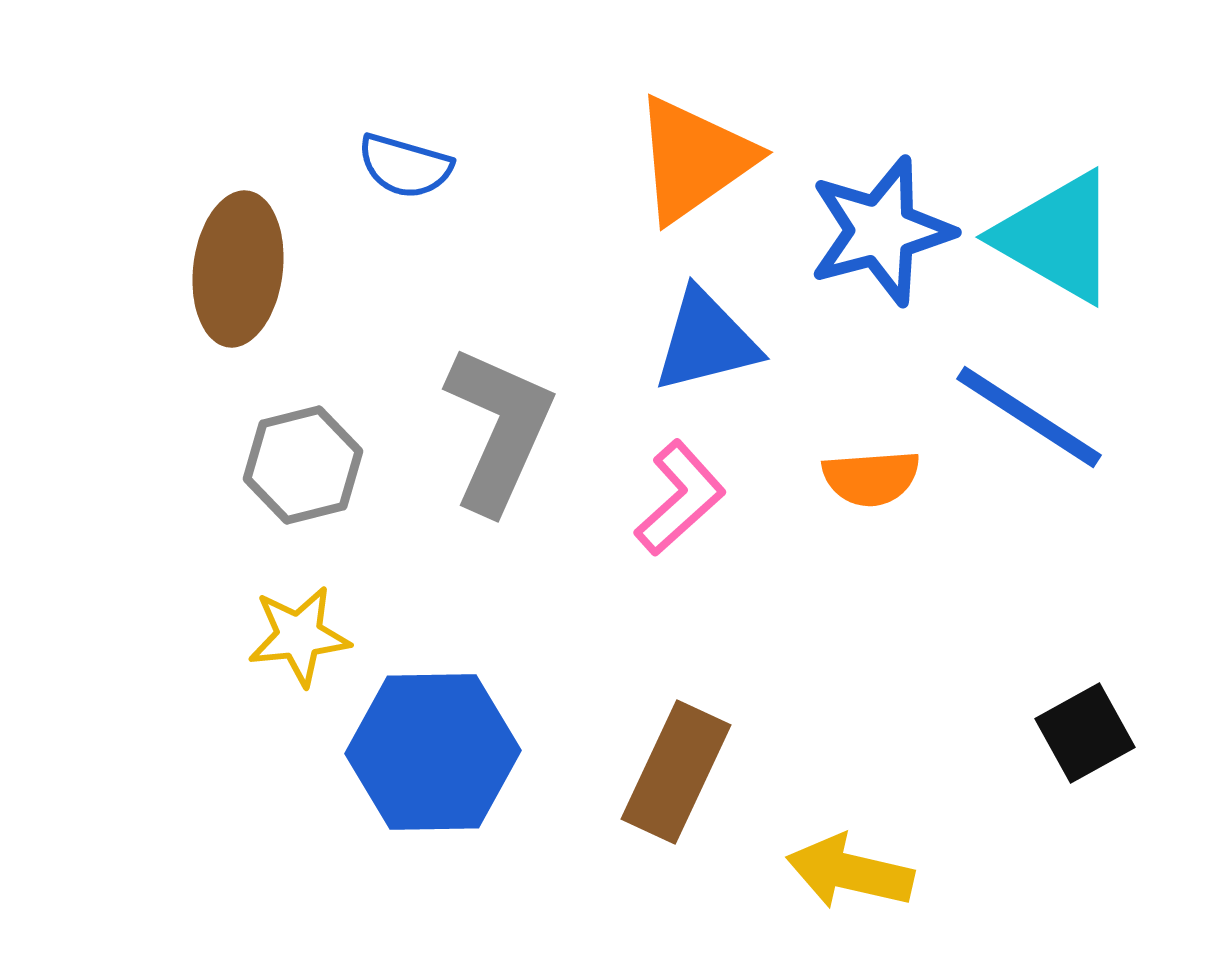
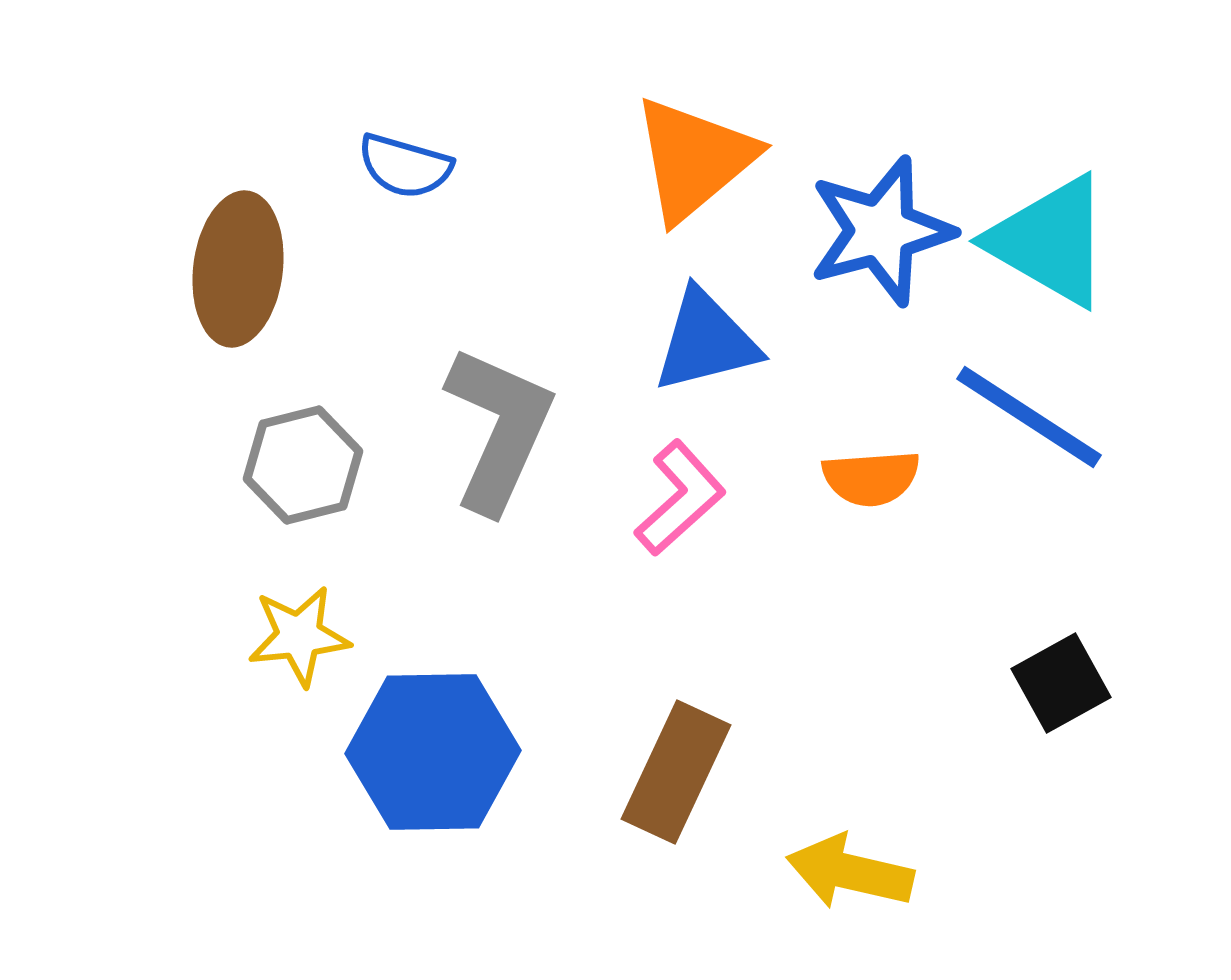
orange triangle: rotated 5 degrees counterclockwise
cyan triangle: moved 7 px left, 4 px down
black square: moved 24 px left, 50 px up
